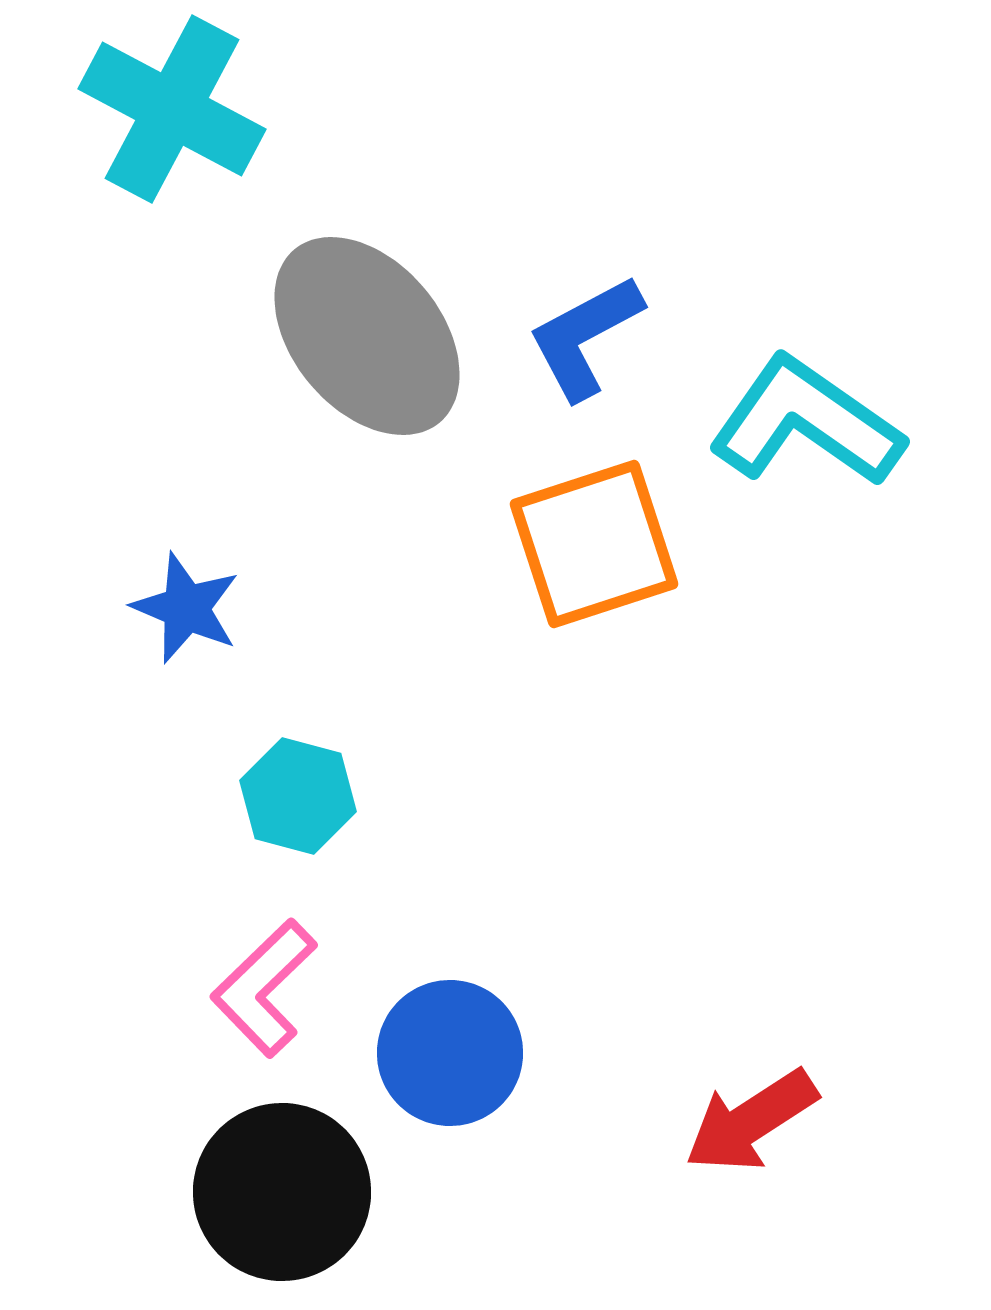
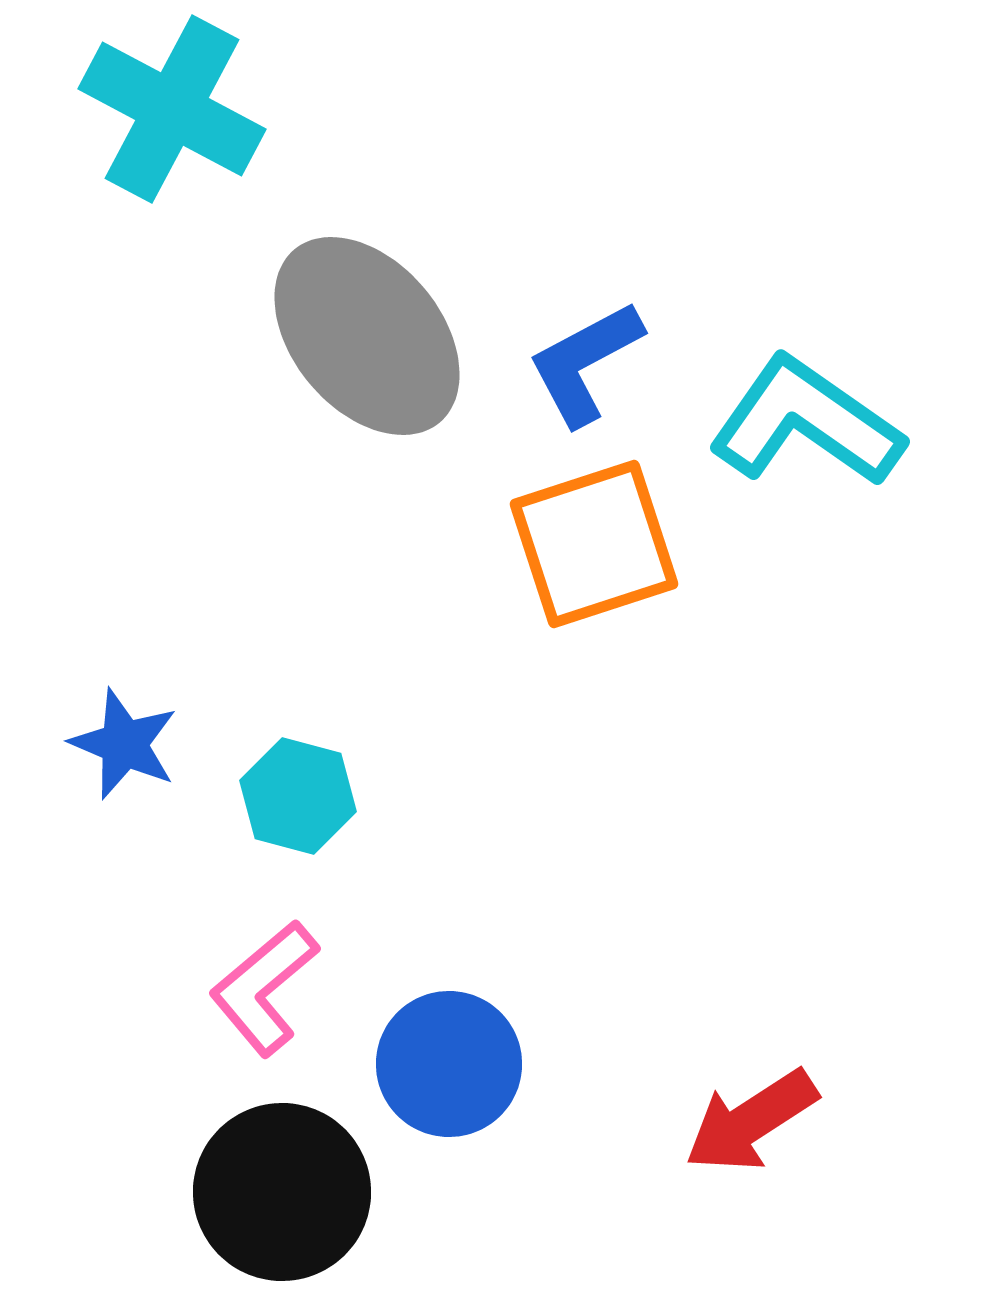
blue L-shape: moved 26 px down
blue star: moved 62 px left, 136 px down
pink L-shape: rotated 4 degrees clockwise
blue circle: moved 1 px left, 11 px down
